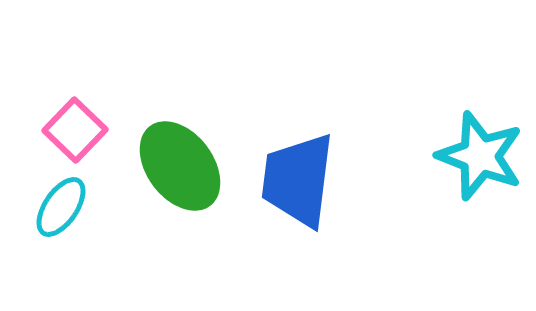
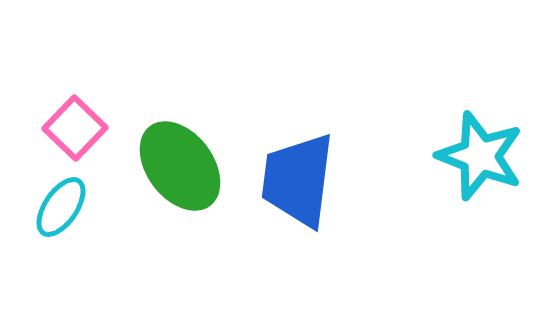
pink square: moved 2 px up
